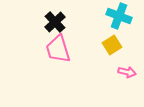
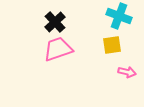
yellow square: rotated 24 degrees clockwise
pink trapezoid: rotated 88 degrees clockwise
